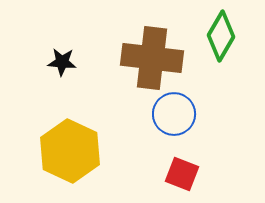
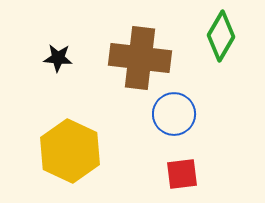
brown cross: moved 12 px left
black star: moved 4 px left, 4 px up
red square: rotated 28 degrees counterclockwise
